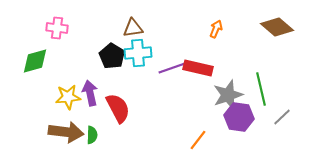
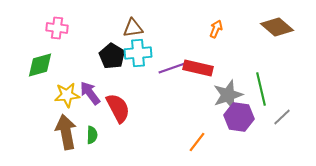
green diamond: moved 5 px right, 4 px down
purple arrow: rotated 25 degrees counterclockwise
yellow star: moved 1 px left, 2 px up
brown arrow: rotated 108 degrees counterclockwise
orange line: moved 1 px left, 2 px down
